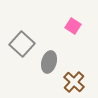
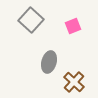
pink square: rotated 35 degrees clockwise
gray square: moved 9 px right, 24 px up
